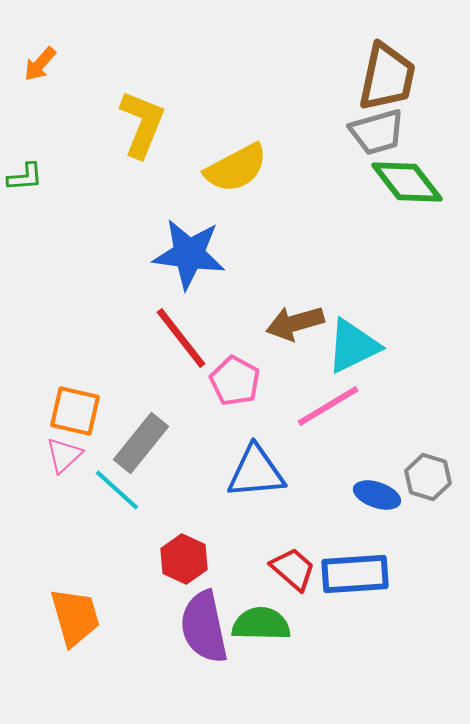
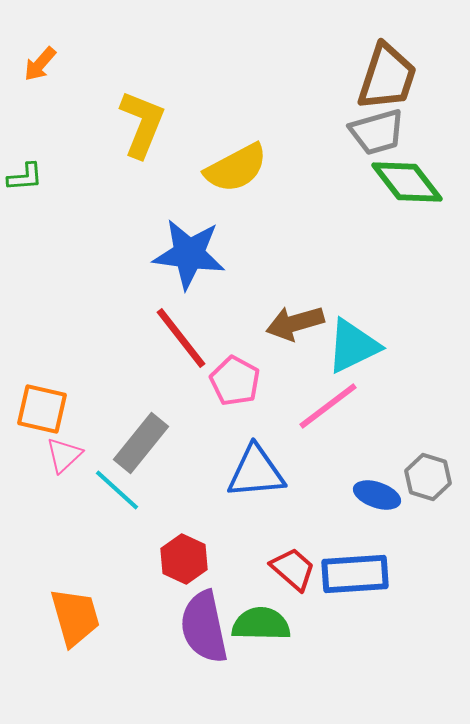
brown trapezoid: rotated 6 degrees clockwise
pink line: rotated 6 degrees counterclockwise
orange square: moved 33 px left, 2 px up
